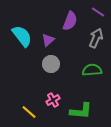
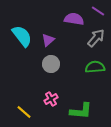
purple line: moved 1 px up
purple semicircle: moved 4 px right, 2 px up; rotated 102 degrees counterclockwise
gray arrow: rotated 18 degrees clockwise
green semicircle: moved 3 px right, 3 px up
pink cross: moved 2 px left, 1 px up
yellow line: moved 5 px left
